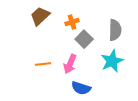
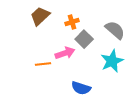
gray semicircle: rotated 50 degrees counterclockwise
pink arrow: moved 5 px left, 11 px up; rotated 132 degrees counterclockwise
